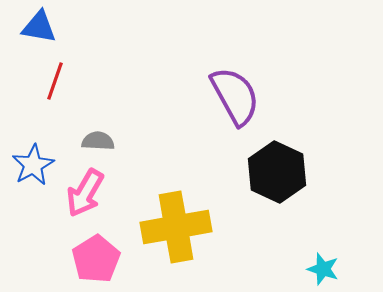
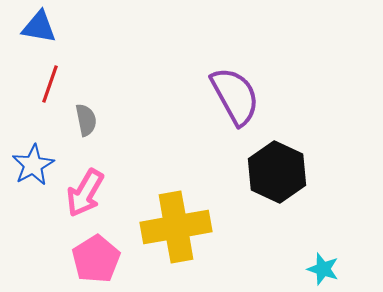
red line: moved 5 px left, 3 px down
gray semicircle: moved 12 px left, 21 px up; rotated 76 degrees clockwise
